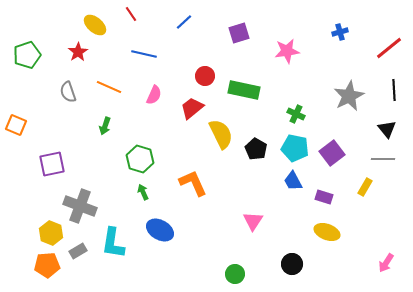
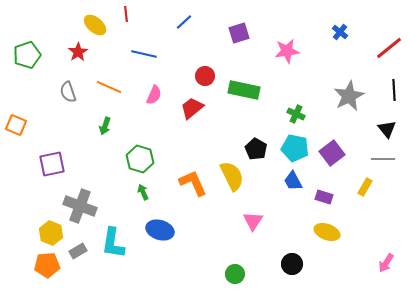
red line at (131, 14): moved 5 px left; rotated 28 degrees clockwise
blue cross at (340, 32): rotated 35 degrees counterclockwise
yellow semicircle at (221, 134): moved 11 px right, 42 px down
blue ellipse at (160, 230): rotated 12 degrees counterclockwise
